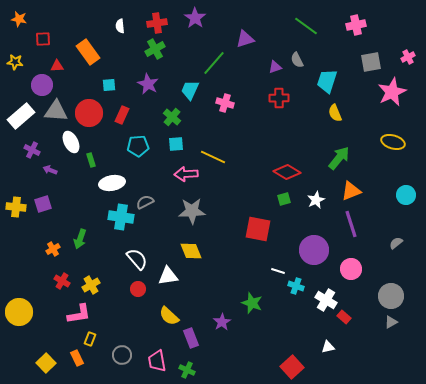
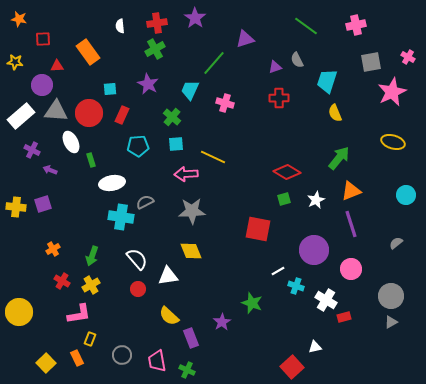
pink cross at (408, 57): rotated 32 degrees counterclockwise
cyan square at (109, 85): moved 1 px right, 4 px down
green arrow at (80, 239): moved 12 px right, 17 px down
white line at (278, 271): rotated 48 degrees counterclockwise
red rectangle at (344, 317): rotated 56 degrees counterclockwise
white triangle at (328, 347): moved 13 px left
